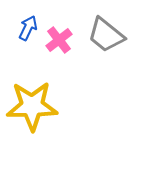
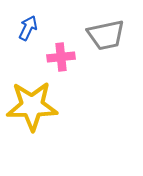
gray trapezoid: rotated 51 degrees counterclockwise
pink cross: moved 2 px right, 17 px down; rotated 32 degrees clockwise
